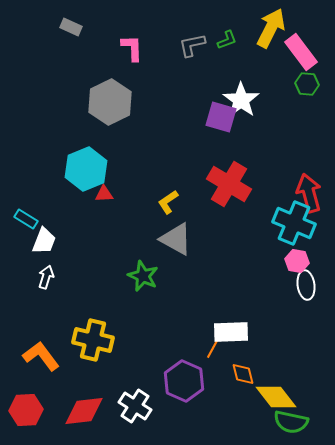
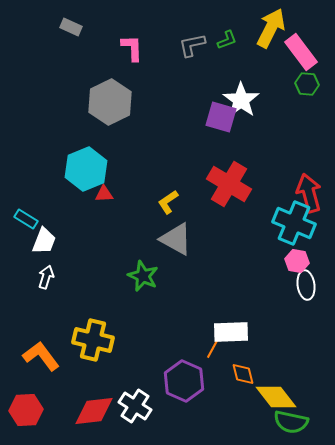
red diamond: moved 10 px right
